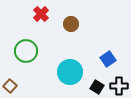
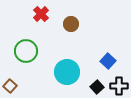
blue square: moved 2 px down; rotated 14 degrees counterclockwise
cyan circle: moved 3 px left
black square: rotated 16 degrees clockwise
